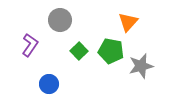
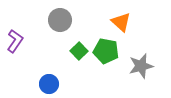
orange triangle: moved 7 px left; rotated 30 degrees counterclockwise
purple L-shape: moved 15 px left, 4 px up
green pentagon: moved 5 px left
